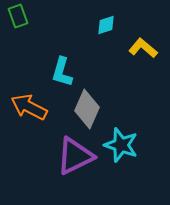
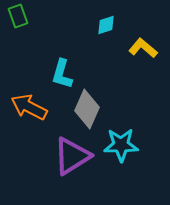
cyan L-shape: moved 2 px down
cyan star: rotated 20 degrees counterclockwise
purple triangle: moved 3 px left; rotated 6 degrees counterclockwise
